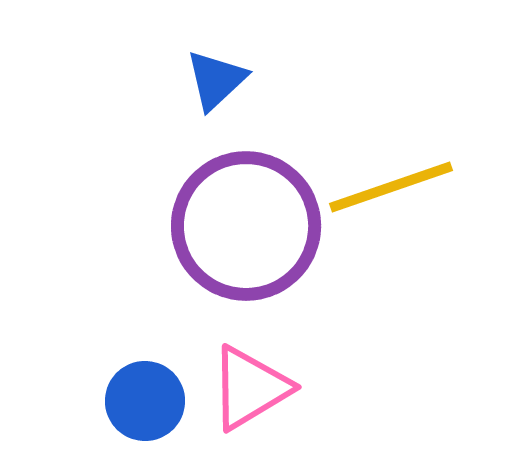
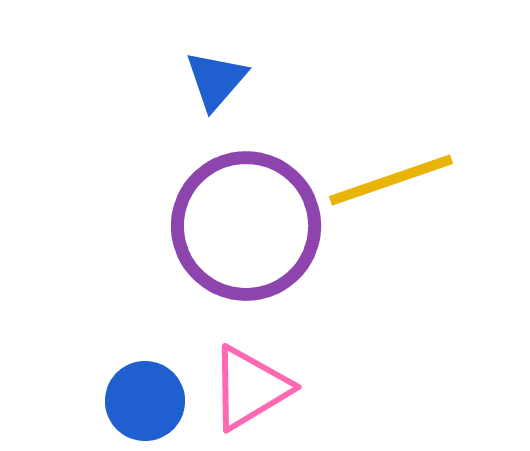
blue triangle: rotated 6 degrees counterclockwise
yellow line: moved 7 px up
